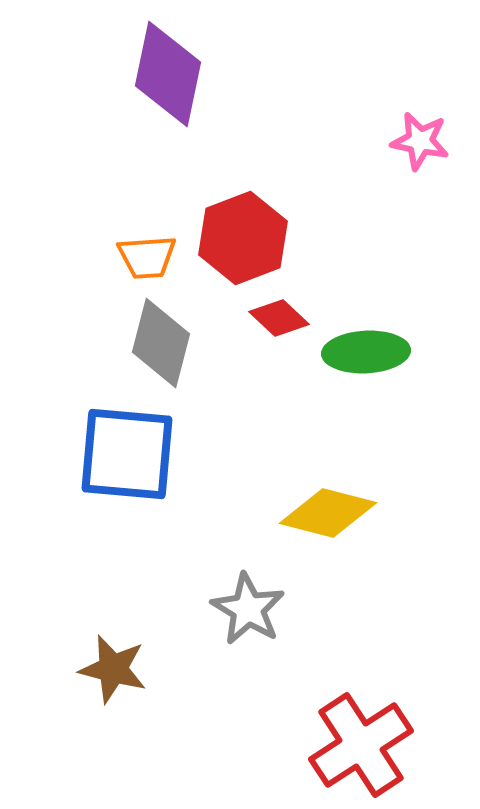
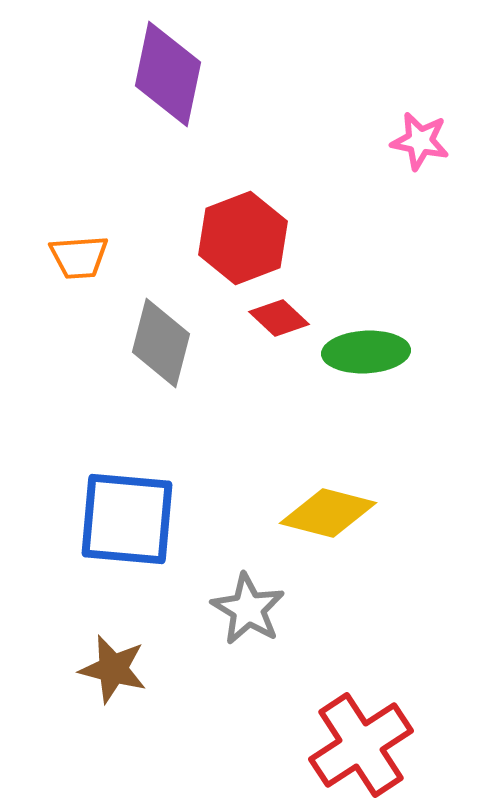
orange trapezoid: moved 68 px left
blue square: moved 65 px down
